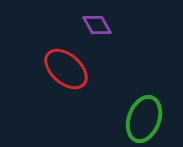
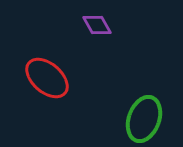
red ellipse: moved 19 px left, 9 px down
